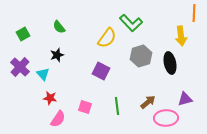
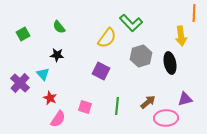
black star: rotated 24 degrees clockwise
purple cross: moved 16 px down
red star: rotated 16 degrees clockwise
green line: rotated 12 degrees clockwise
